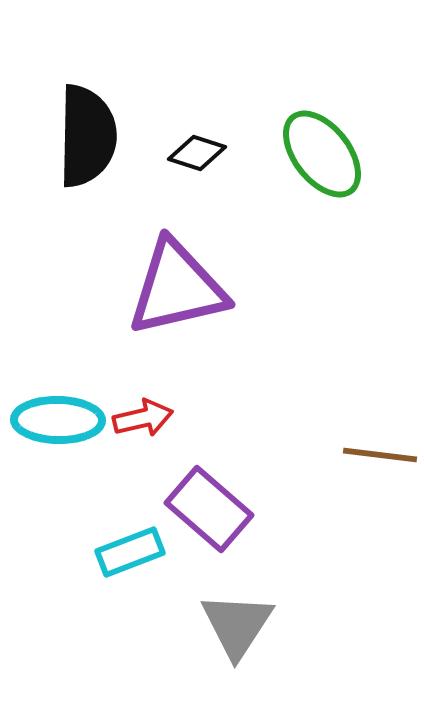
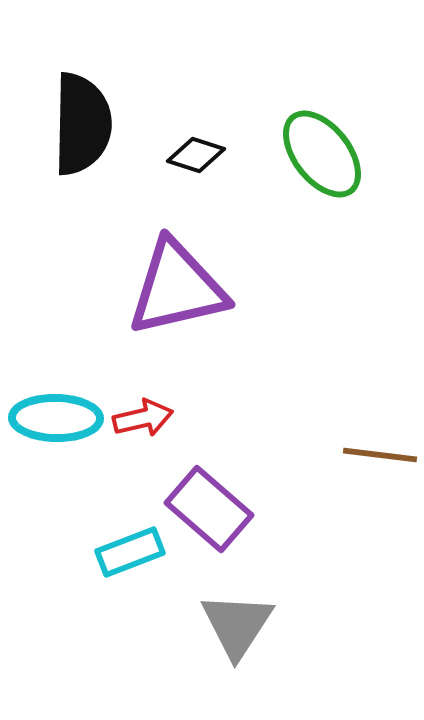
black semicircle: moved 5 px left, 12 px up
black diamond: moved 1 px left, 2 px down
cyan ellipse: moved 2 px left, 2 px up
